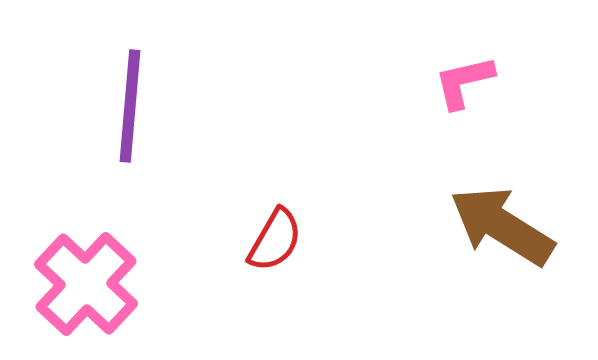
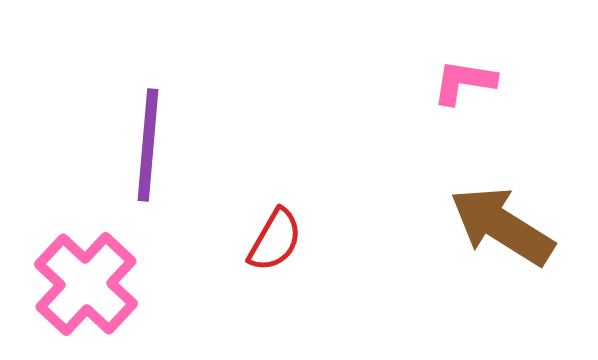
pink L-shape: rotated 22 degrees clockwise
purple line: moved 18 px right, 39 px down
